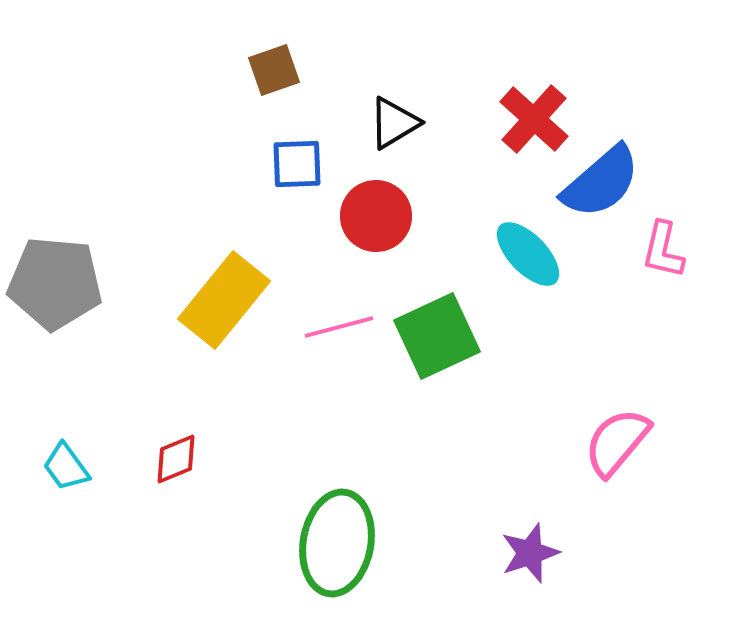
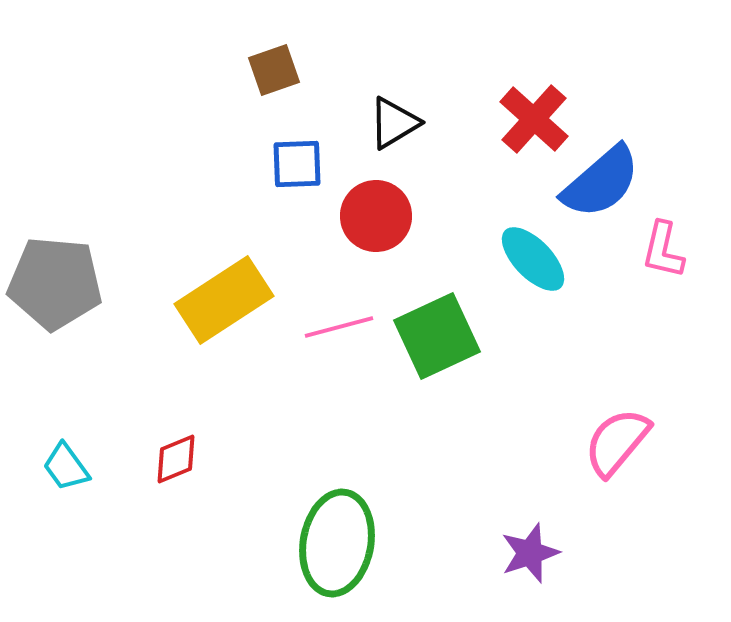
cyan ellipse: moved 5 px right, 5 px down
yellow rectangle: rotated 18 degrees clockwise
